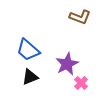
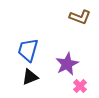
blue trapezoid: rotated 65 degrees clockwise
pink cross: moved 1 px left, 3 px down
